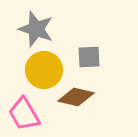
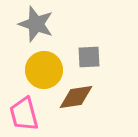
gray star: moved 5 px up
brown diamond: rotated 21 degrees counterclockwise
pink trapezoid: rotated 15 degrees clockwise
